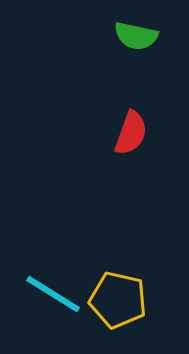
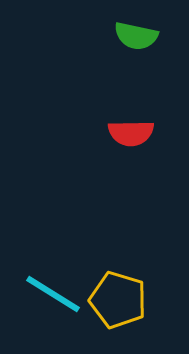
red semicircle: rotated 69 degrees clockwise
yellow pentagon: rotated 4 degrees clockwise
